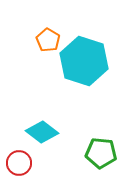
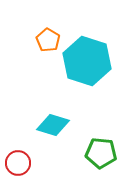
cyan hexagon: moved 3 px right
cyan diamond: moved 11 px right, 7 px up; rotated 20 degrees counterclockwise
red circle: moved 1 px left
